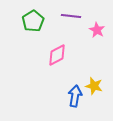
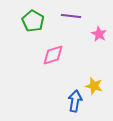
green pentagon: rotated 10 degrees counterclockwise
pink star: moved 2 px right, 4 px down
pink diamond: moved 4 px left; rotated 10 degrees clockwise
blue arrow: moved 5 px down
